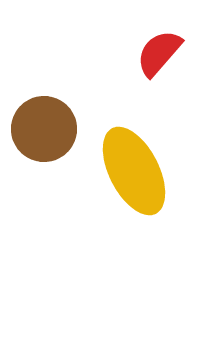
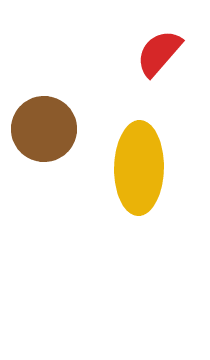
yellow ellipse: moved 5 px right, 3 px up; rotated 28 degrees clockwise
